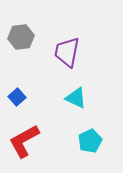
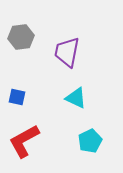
blue square: rotated 36 degrees counterclockwise
